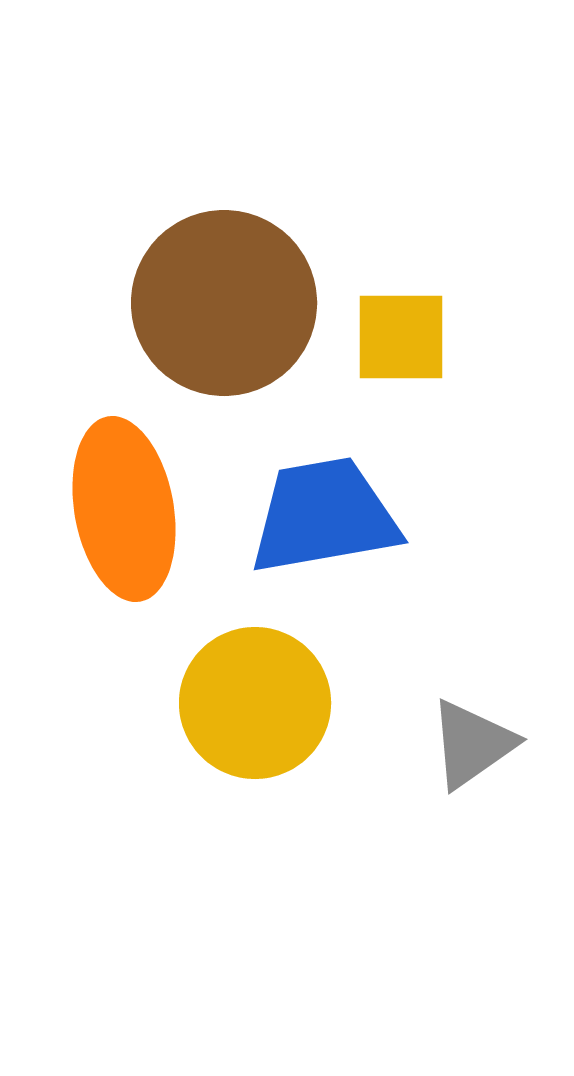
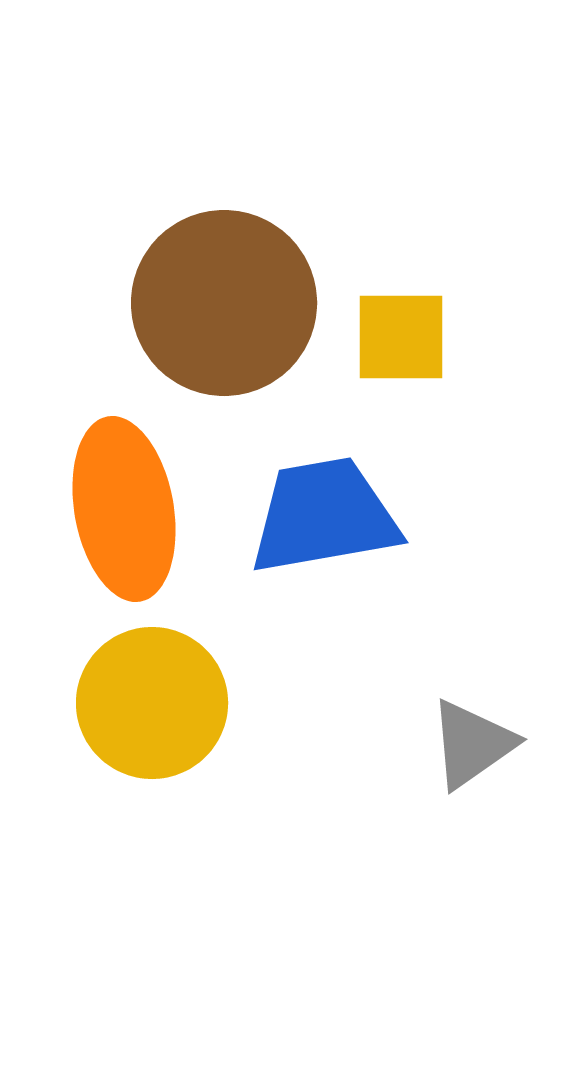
yellow circle: moved 103 px left
